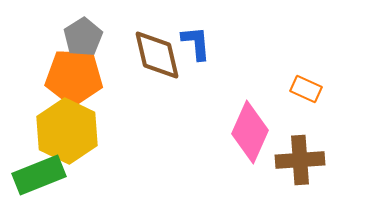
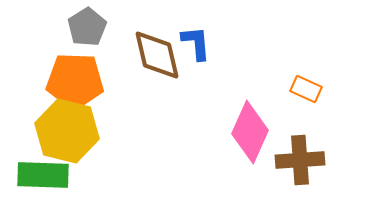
gray pentagon: moved 4 px right, 10 px up
orange pentagon: moved 1 px right, 4 px down
yellow hexagon: rotated 12 degrees counterclockwise
green rectangle: moved 4 px right; rotated 24 degrees clockwise
